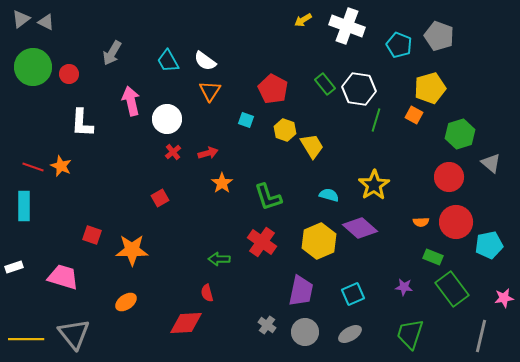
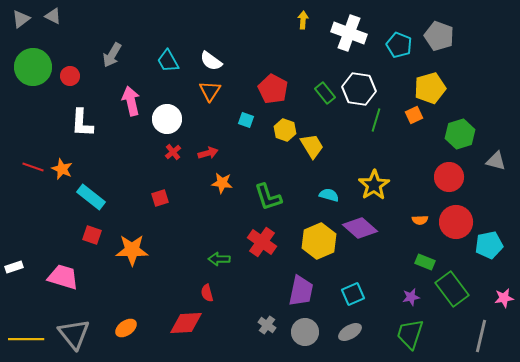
yellow arrow at (303, 20): rotated 126 degrees clockwise
gray triangle at (46, 22): moved 7 px right, 6 px up
white cross at (347, 26): moved 2 px right, 7 px down
gray arrow at (112, 53): moved 2 px down
white semicircle at (205, 61): moved 6 px right
red circle at (69, 74): moved 1 px right, 2 px down
green rectangle at (325, 84): moved 9 px down
orange square at (414, 115): rotated 36 degrees clockwise
gray triangle at (491, 163): moved 5 px right, 2 px up; rotated 25 degrees counterclockwise
orange star at (61, 166): moved 1 px right, 3 px down
orange star at (222, 183): rotated 30 degrees counterclockwise
red square at (160, 198): rotated 12 degrees clockwise
cyan rectangle at (24, 206): moved 67 px right, 9 px up; rotated 52 degrees counterclockwise
orange semicircle at (421, 222): moved 1 px left, 2 px up
green rectangle at (433, 257): moved 8 px left, 5 px down
purple star at (404, 287): moved 7 px right, 10 px down; rotated 18 degrees counterclockwise
orange ellipse at (126, 302): moved 26 px down
gray ellipse at (350, 334): moved 2 px up
